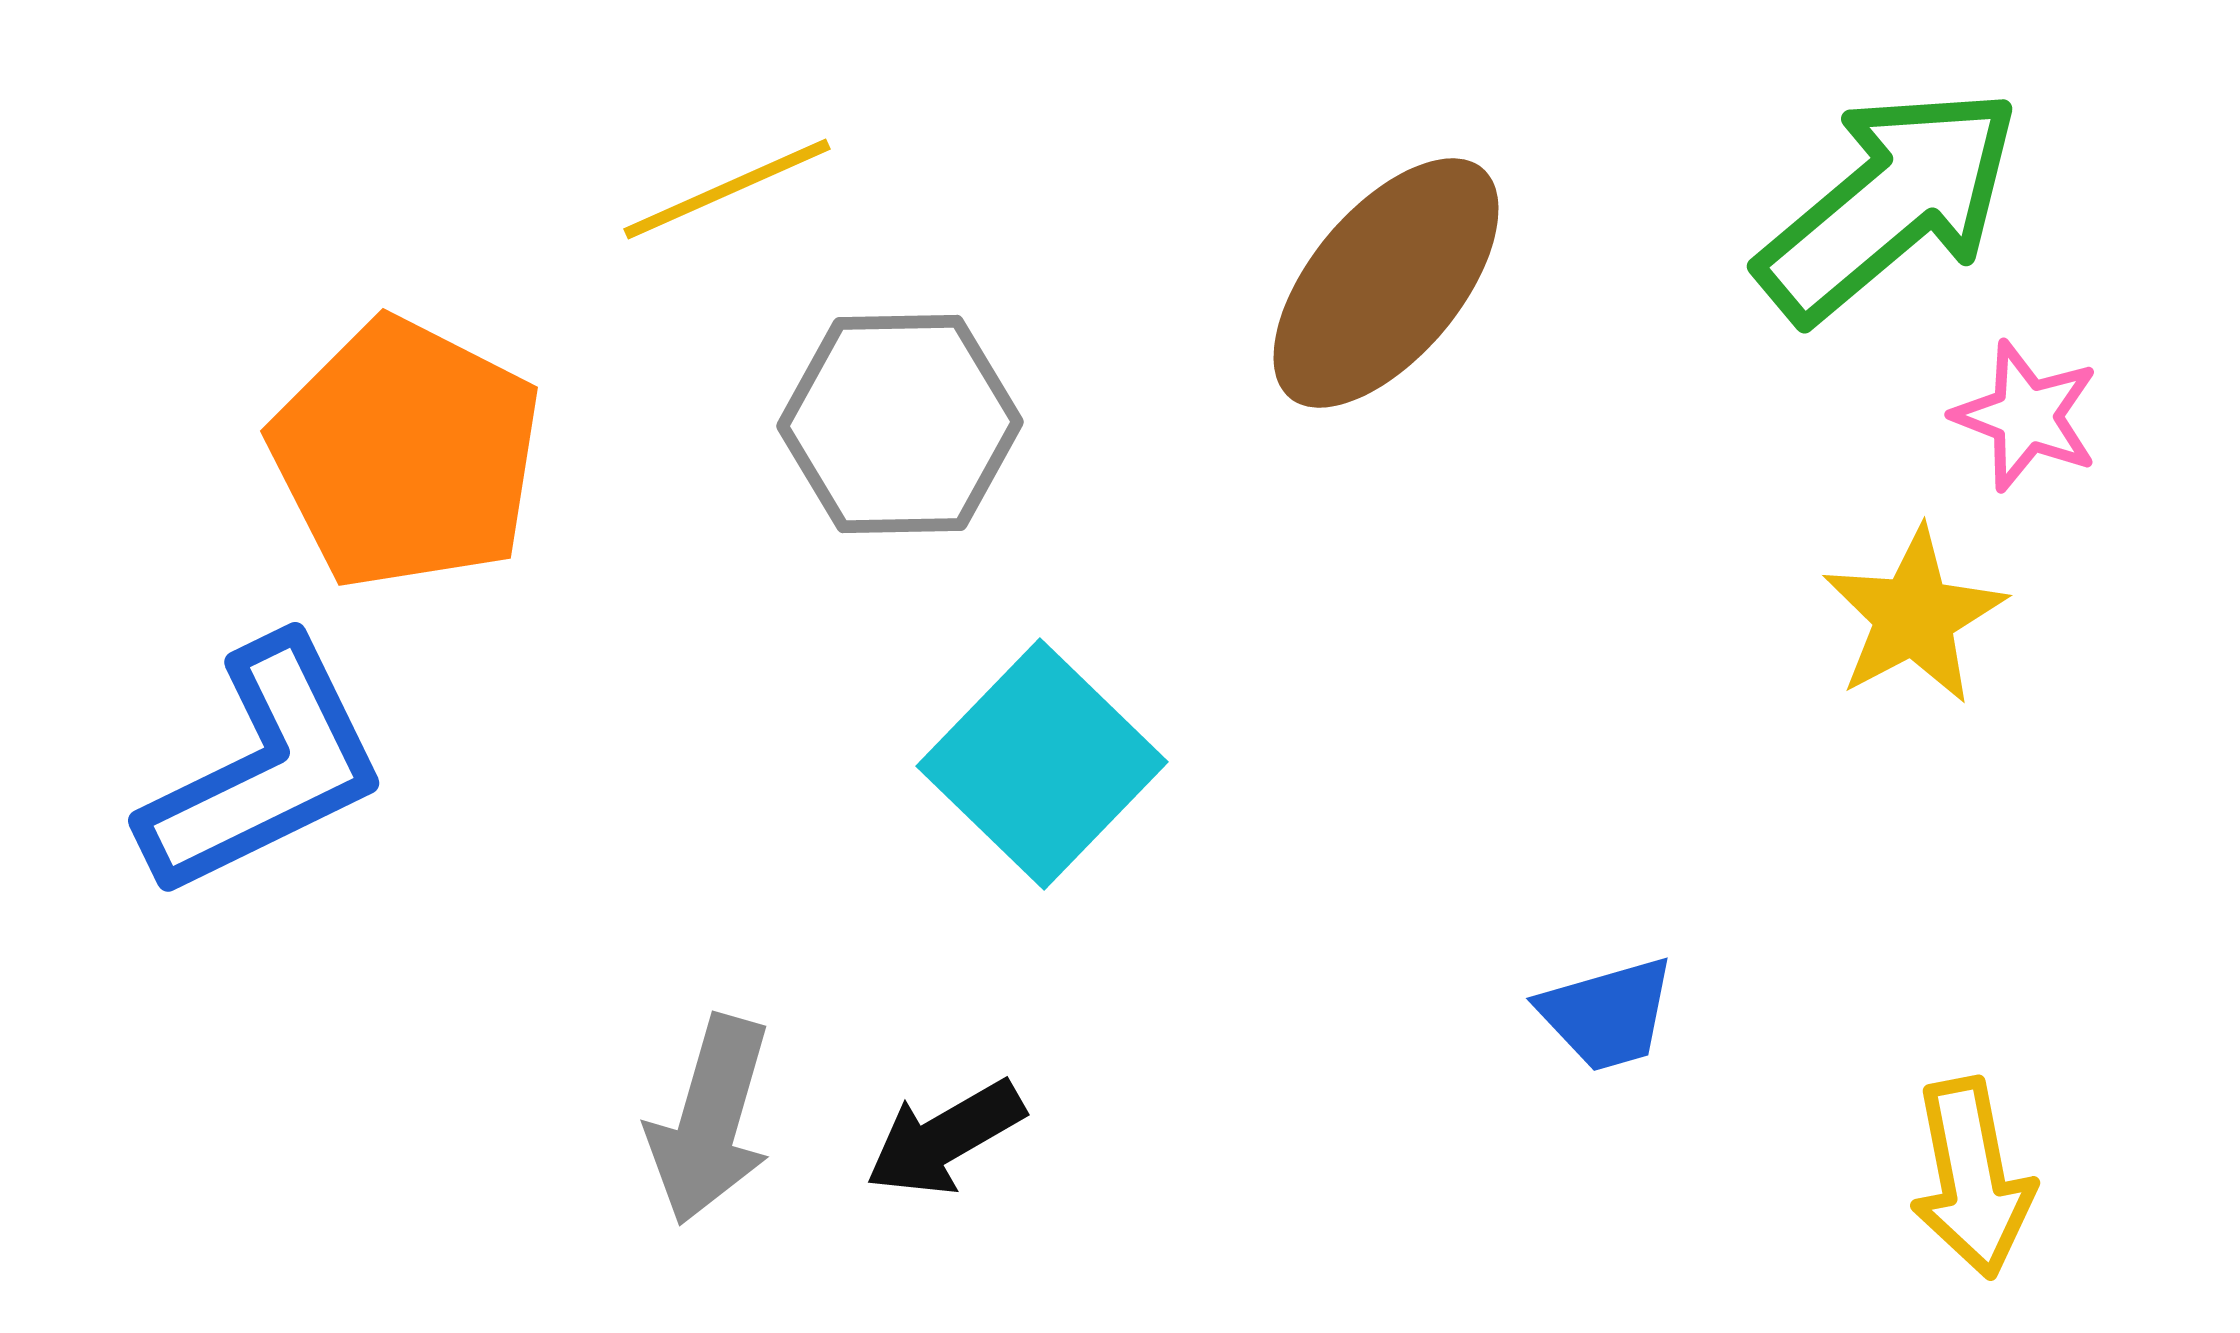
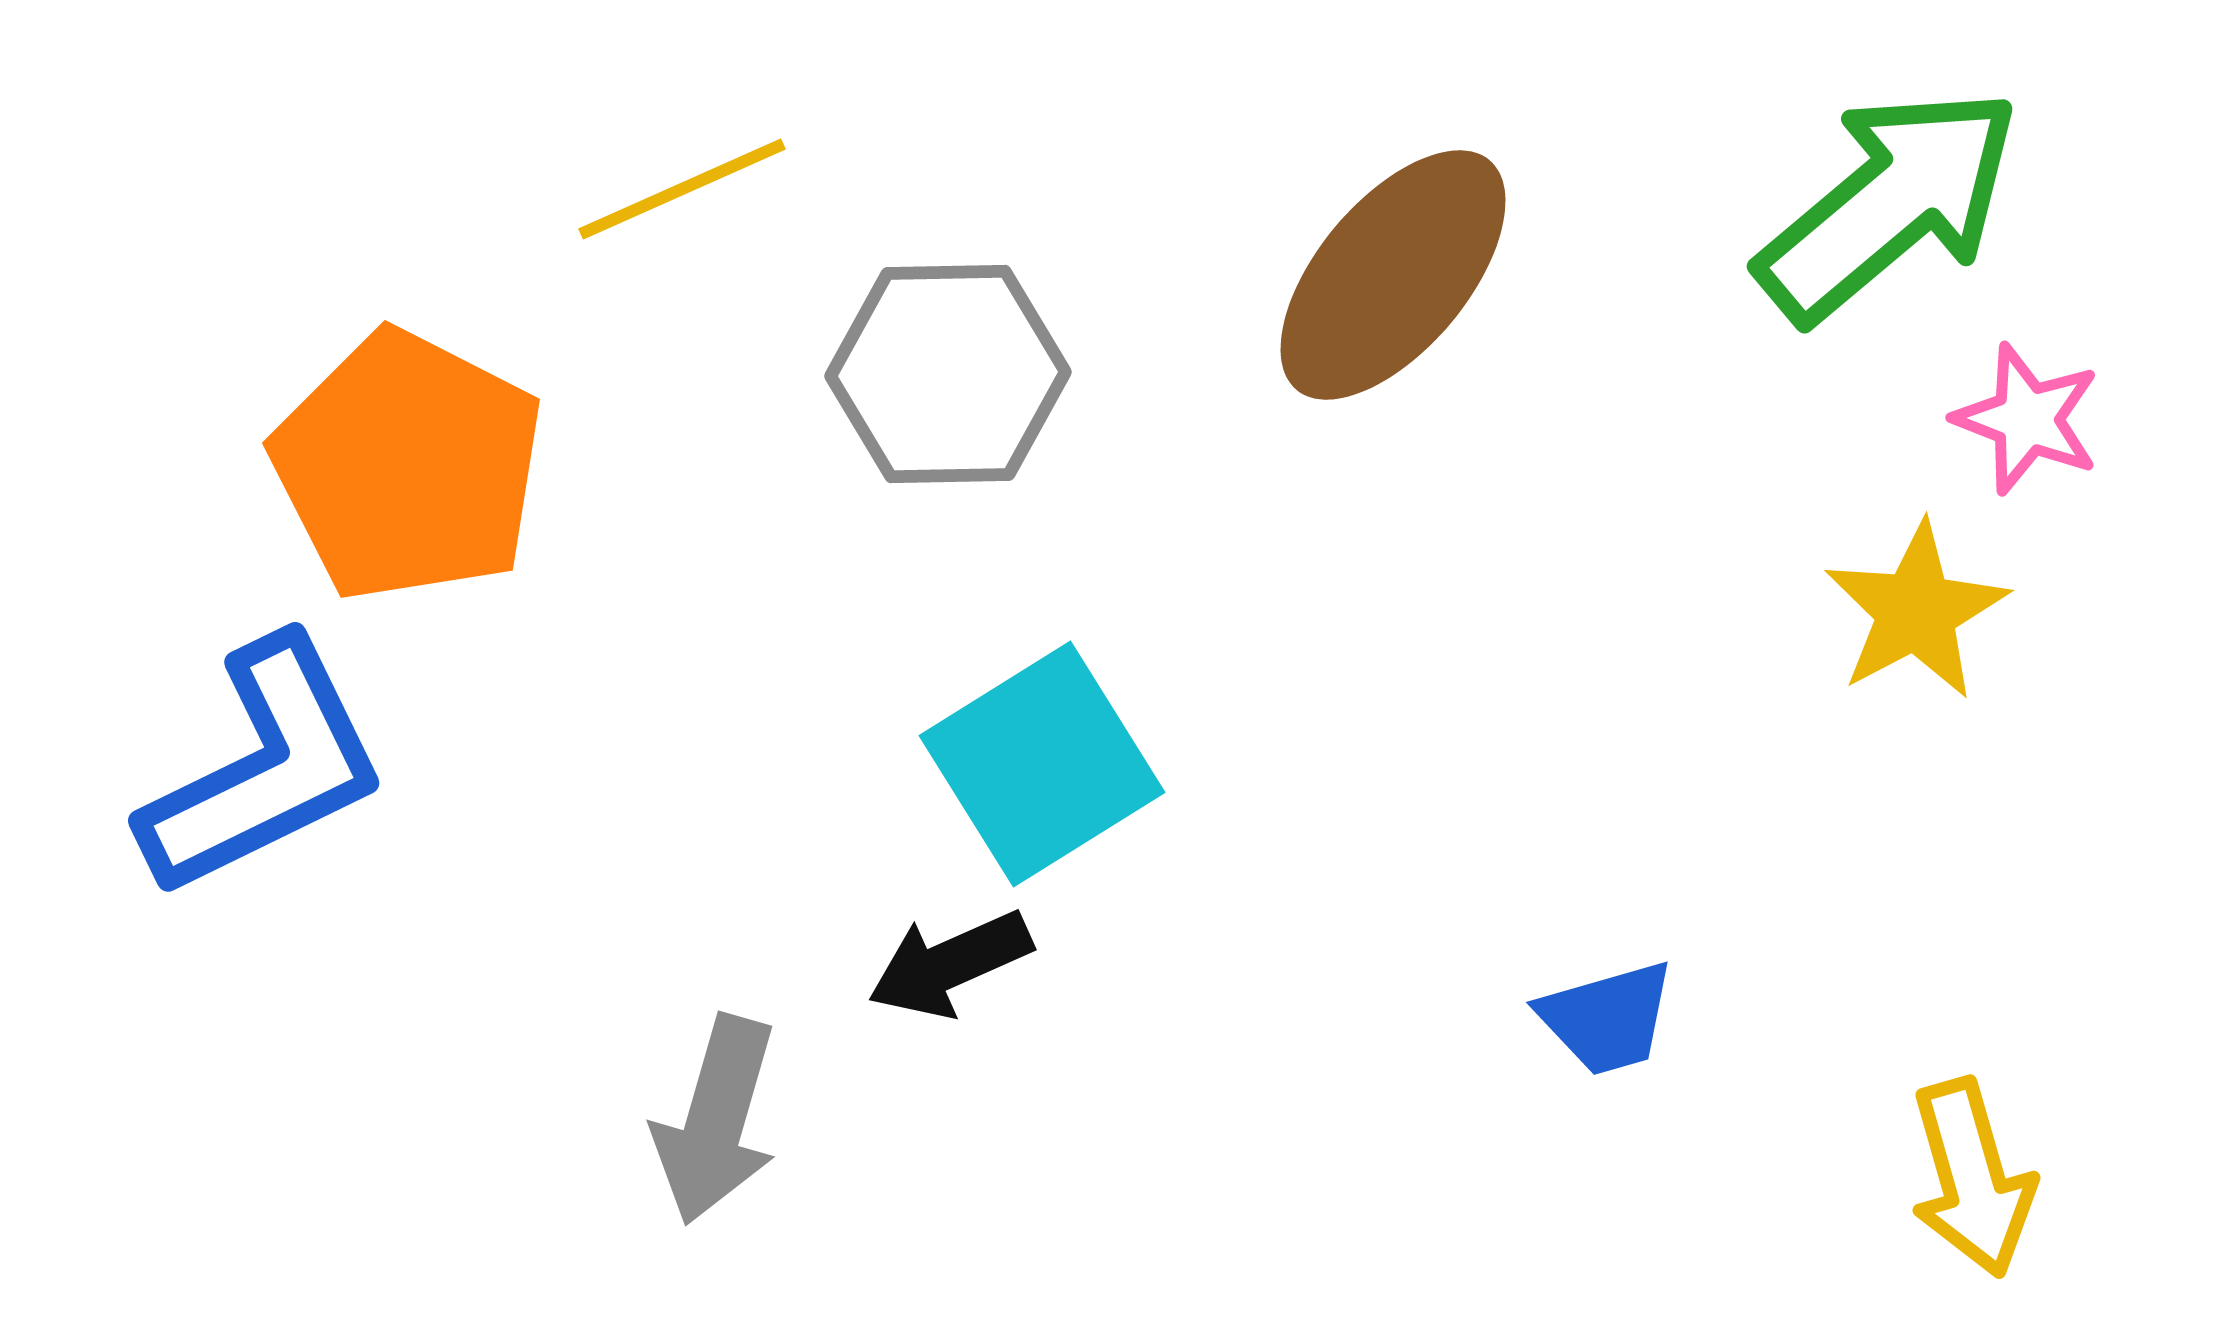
yellow line: moved 45 px left
brown ellipse: moved 7 px right, 8 px up
pink star: moved 1 px right, 3 px down
gray hexagon: moved 48 px right, 50 px up
orange pentagon: moved 2 px right, 12 px down
yellow star: moved 2 px right, 5 px up
cyan square: rotated 14 degrees clockwise
blue trapezoid: moved 4 px down
gray arrow: moved 6 px right
black arrow: moved 5 px right, 174 px up; rotated 6 degrees clockwise
yellow arrow: rotated 5 degrees counterclockwise
